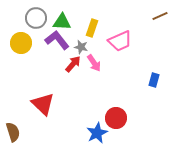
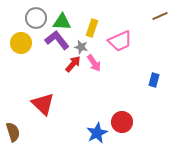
red circle: moved 6 px right, 4 px down
